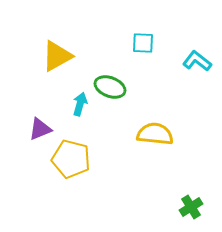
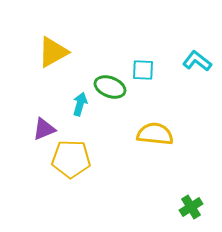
cyan square: moved 27 px down
yellow triangle: moved 4 px left, 4 px up
purple triangle: moved 4 px right
yellow pentagon: rotated 12 degrees counterclockwise
